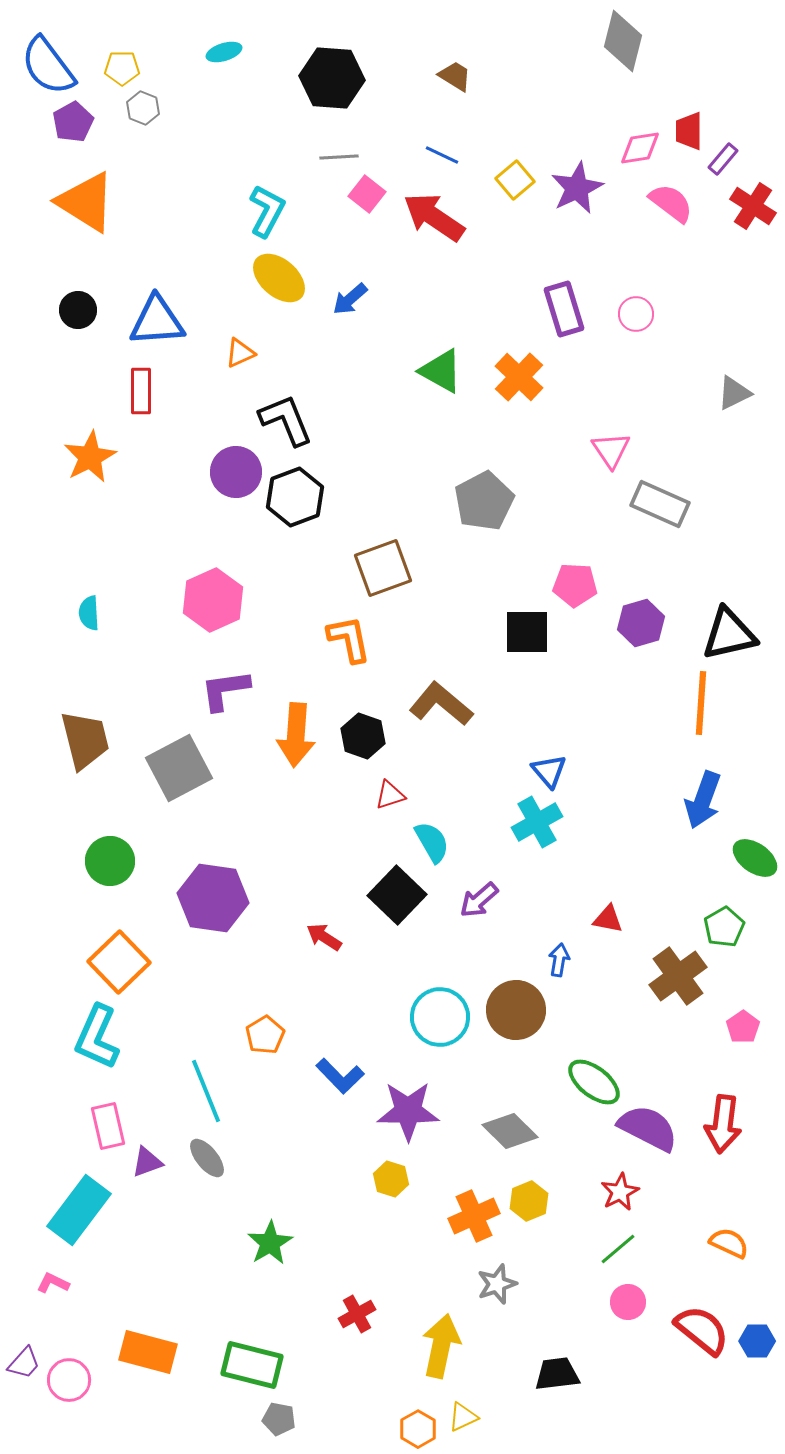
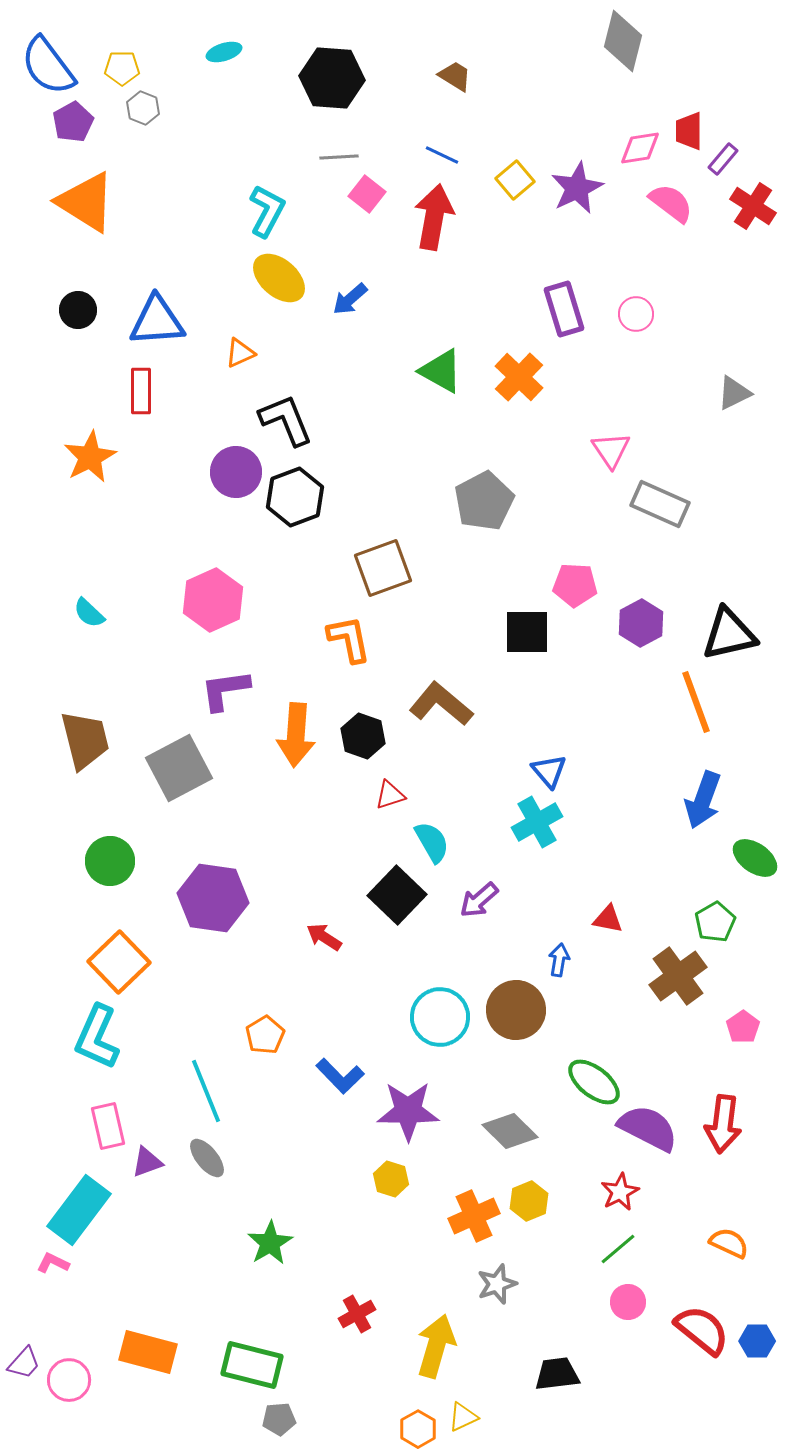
red arrow at (434, 217): rotated 66 degrees clockwise
cyan semicircle at (89, 613): rotated 44 degrees counterclockwise
purple hexagon at (641, 623): rotated 12 degrees counterclockwise
orange line at (701, 703): moved 5 px left, 1 px up; rotated 24 degrees counterclockwise
green pentagon at (724, 927): moved 9 px left, 5 px up
pink L-shape at (53, 1283): moved 20 px up
yellow arrow at (441, 1346): moved 5 px left; rotated 4 degrees clockwise
gray pentagon at (279, 1419): rotated 16 degrees counterclockwise
